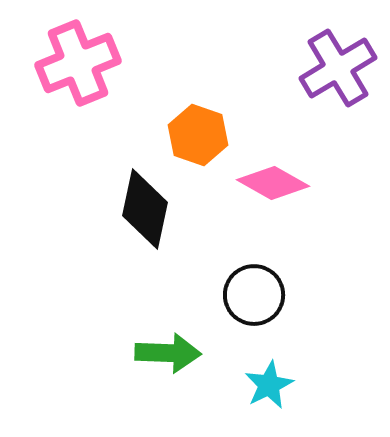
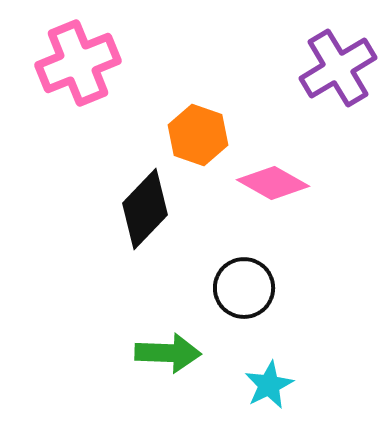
black diamond: rotated 32 degrees clockwise
black circle: moved 10 px left, 7 px up
